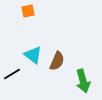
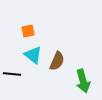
orange square: moved 20 px down
black line: rotated 36 degrees clockwise
